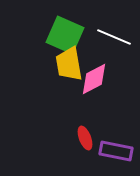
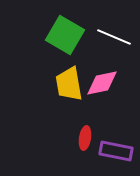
green square: rotated 6 degrees clockwise
yellow trapezoid: moved 20 px down
pink diamond: moved 8 px right, 4 px down; rotated 16 degrees clockwise
red ellipse: rotated 30 degrees clockwise
